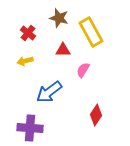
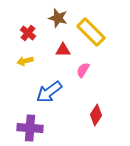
brown star: moved 1 px left
yellow rectangle: rotated 16 degrees counterclockwise
